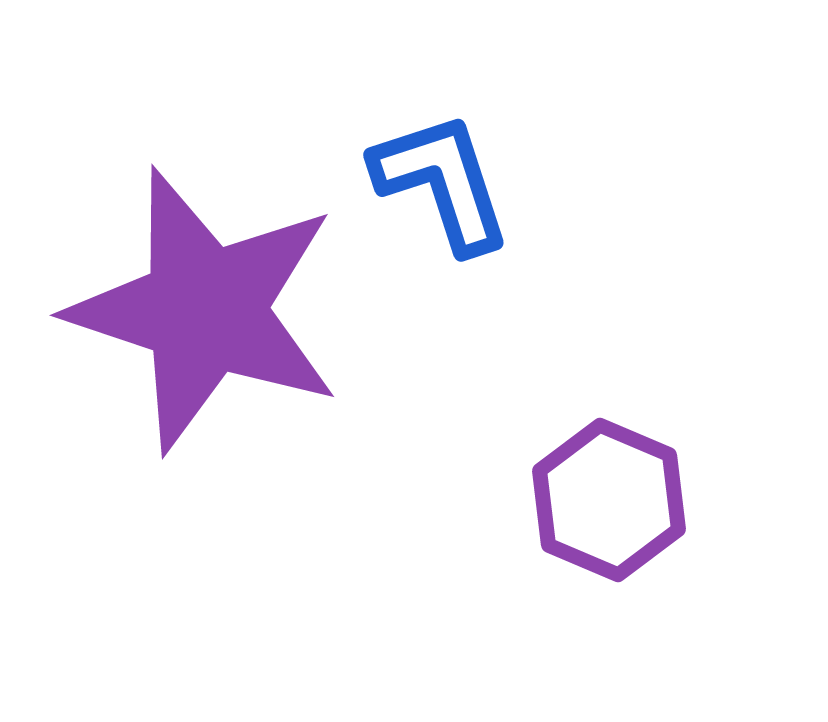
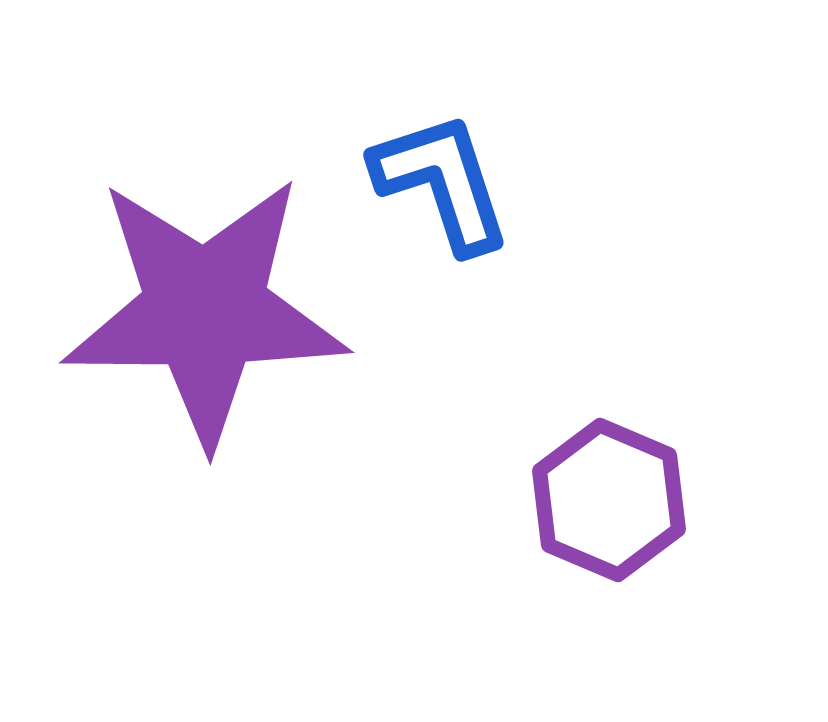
purple star: rotated 18 degrees counterclockwise
